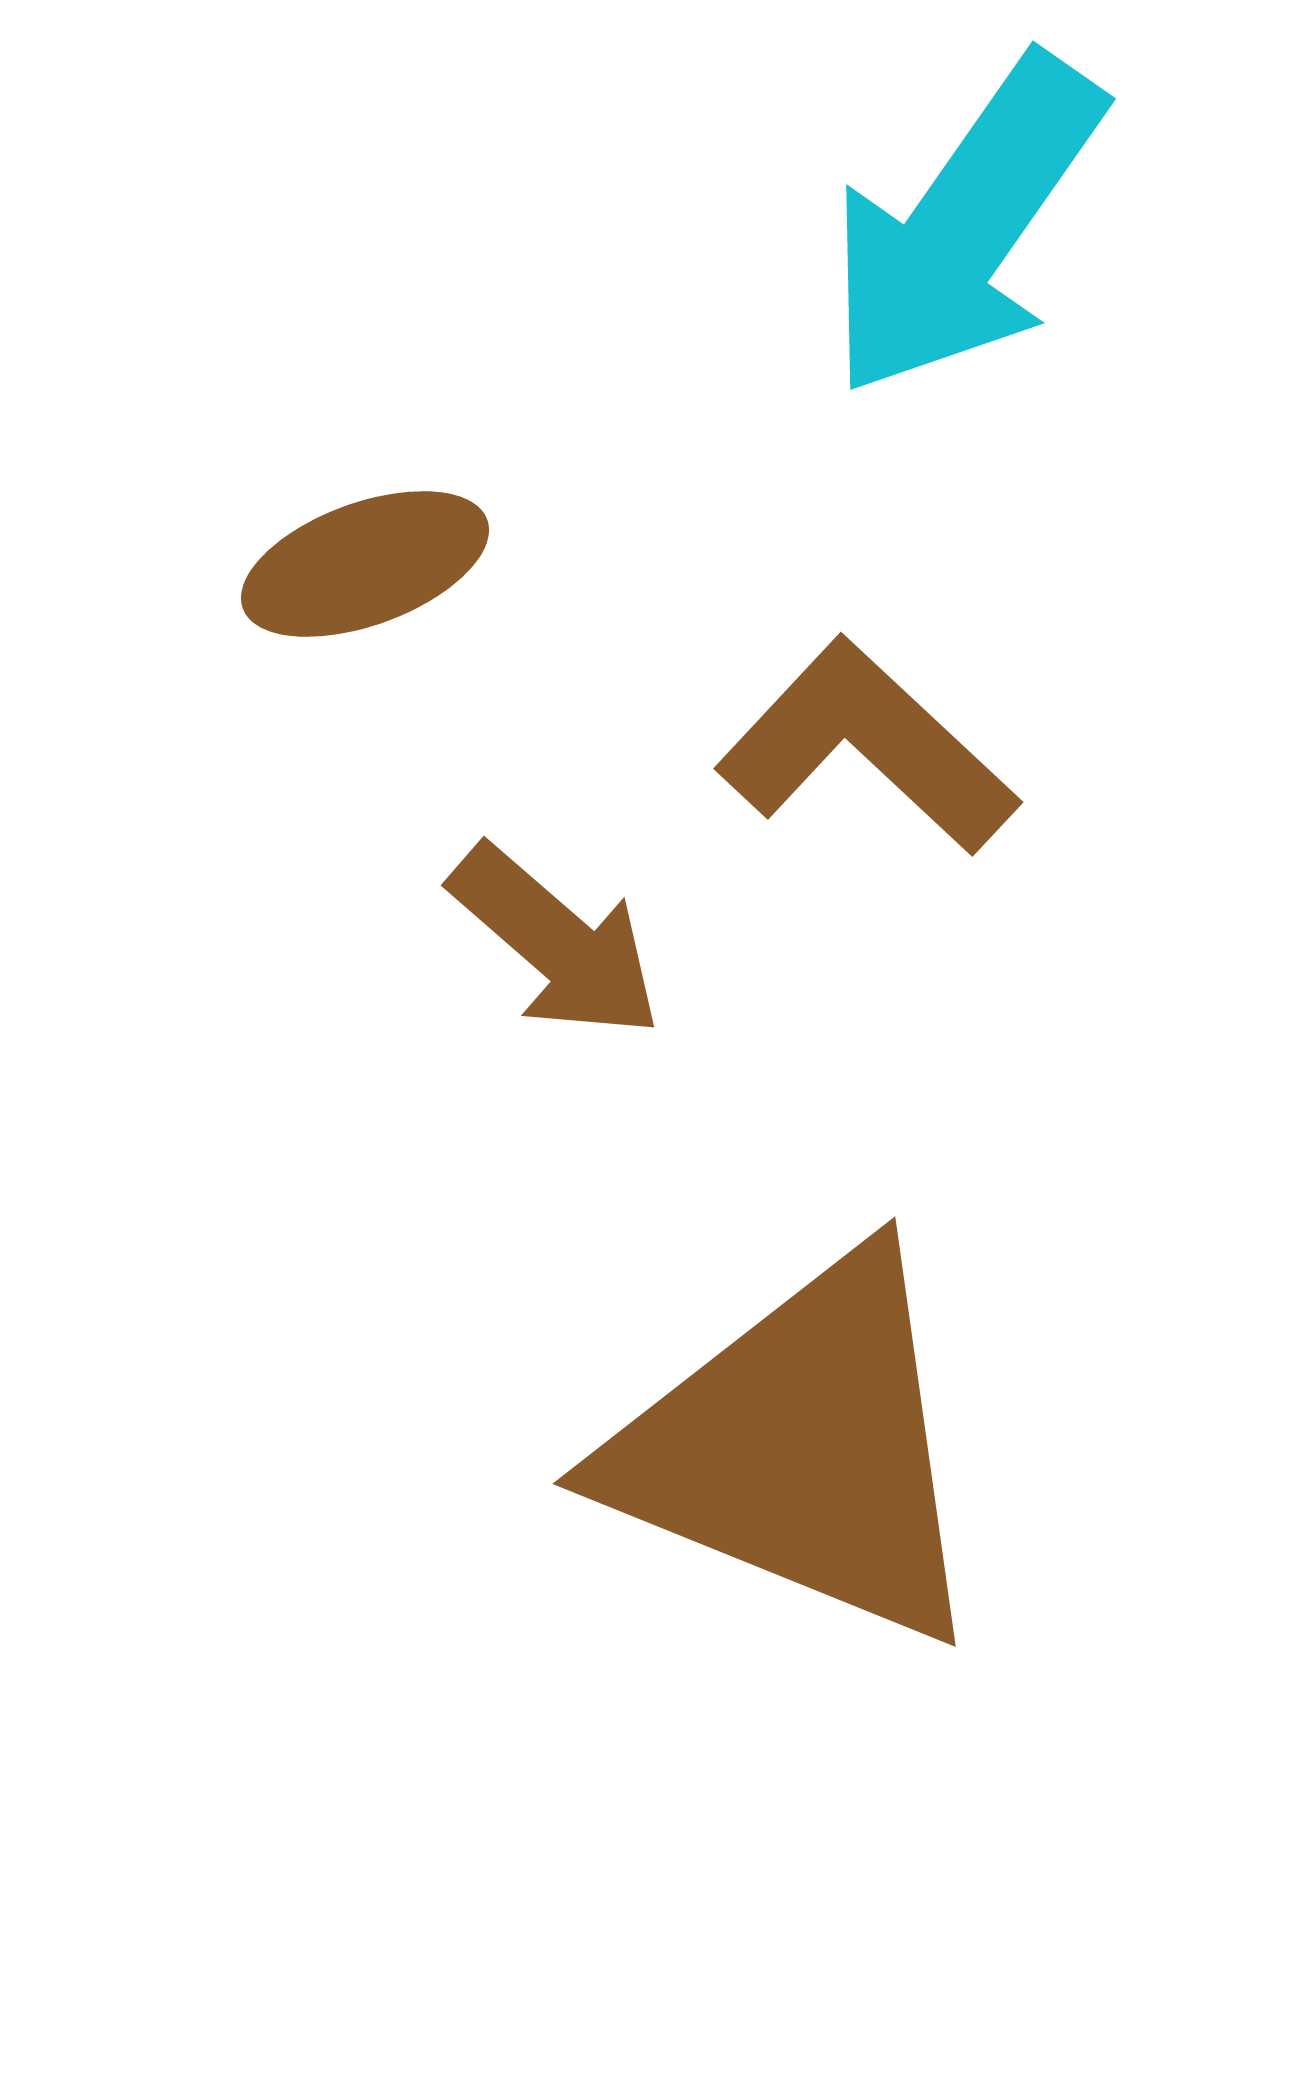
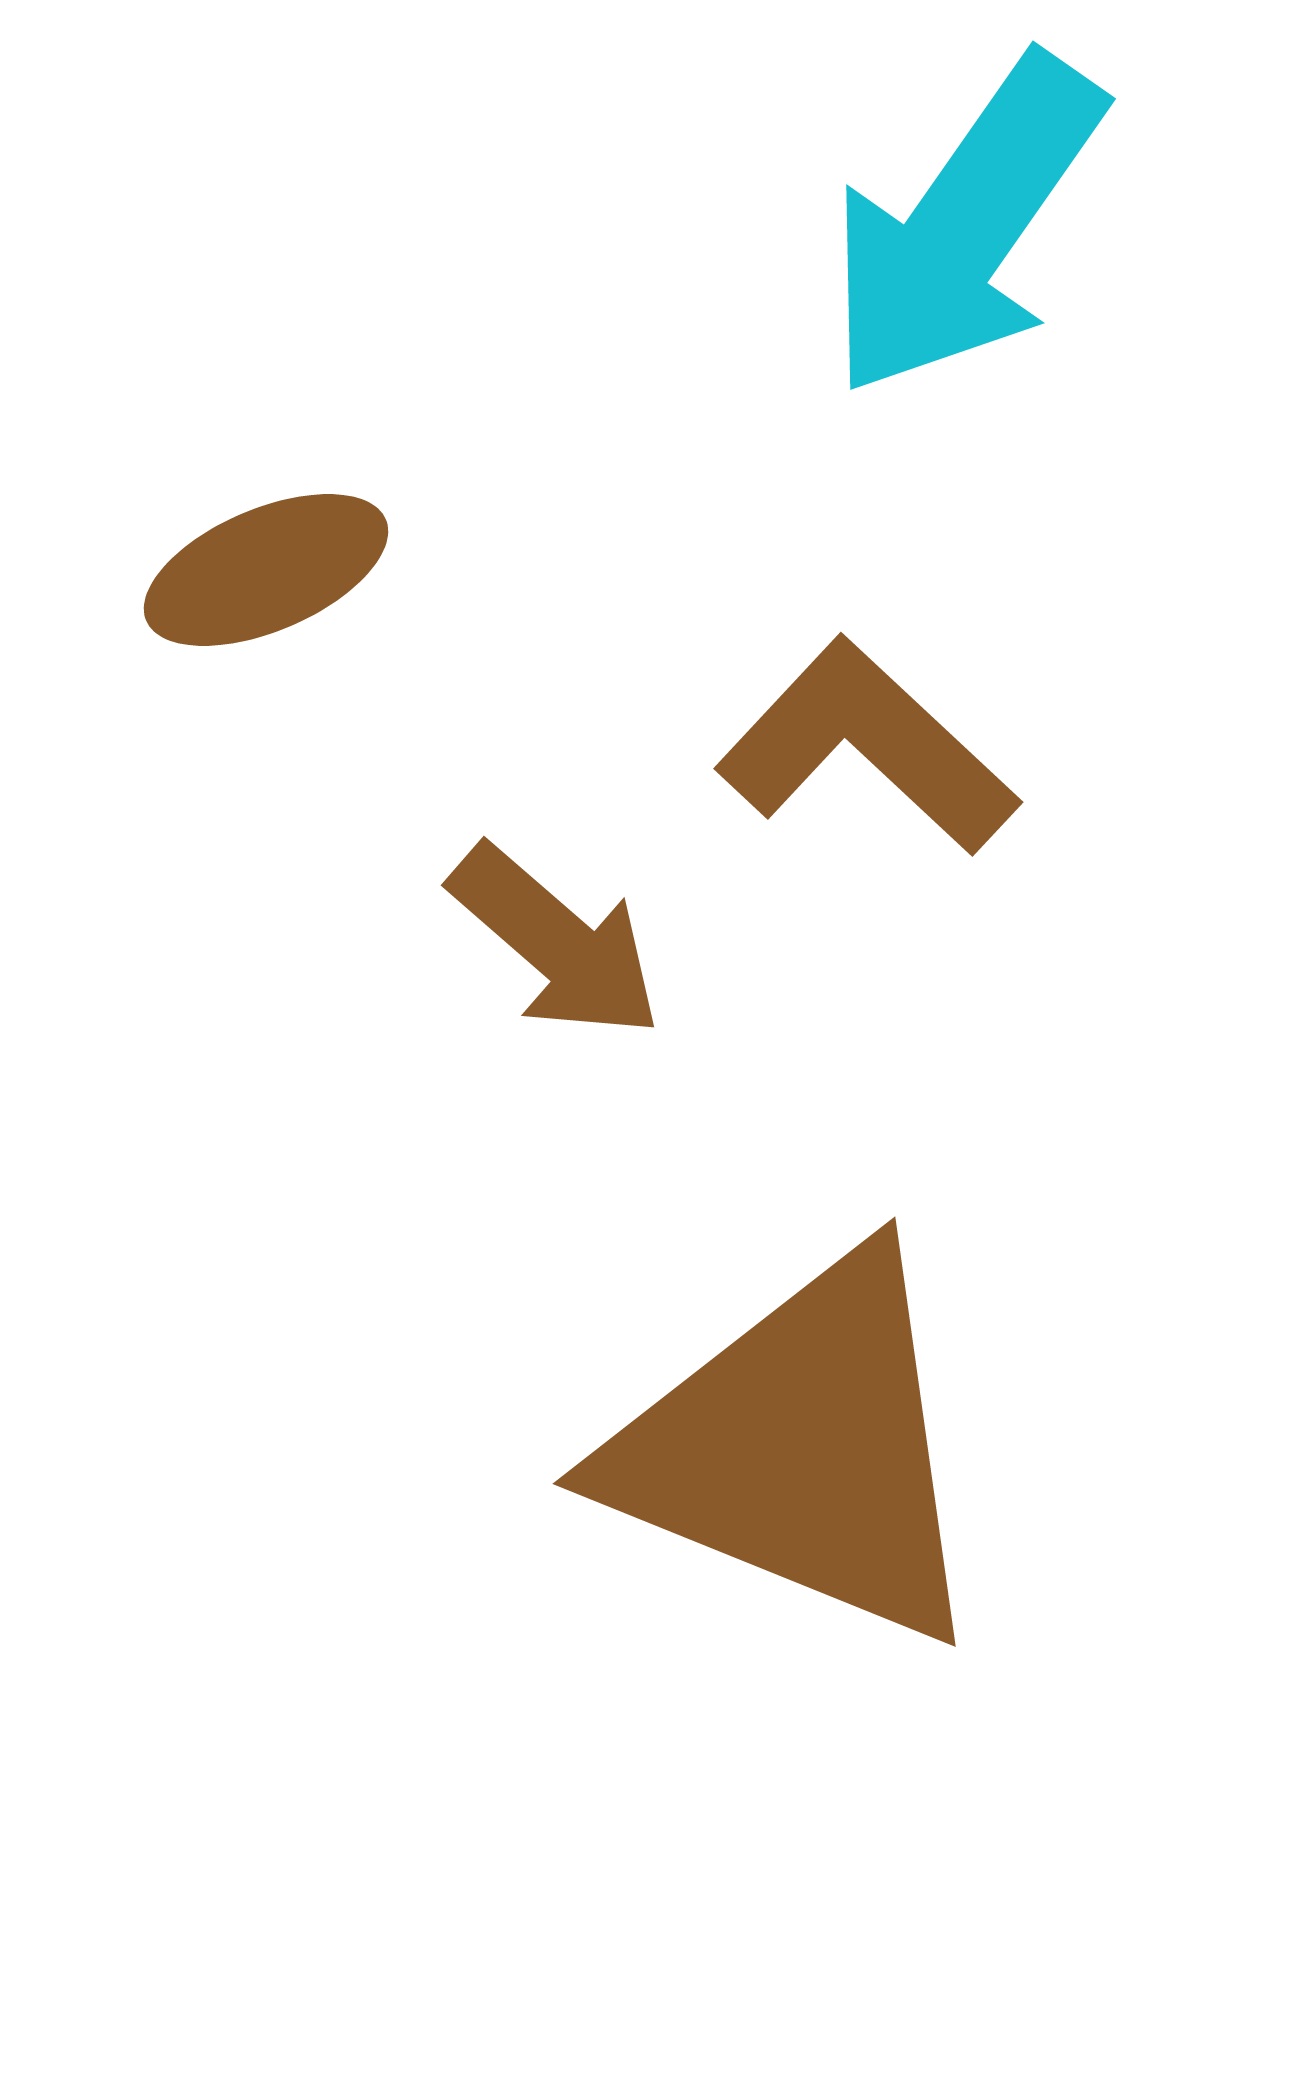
brown ellipse: moved 99 px left, 6 px down; rotated 3 degrees counterclockwise
